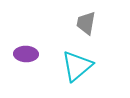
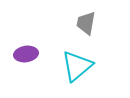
purple ellipse: rotated 10 degrees counterclockwise
